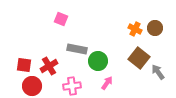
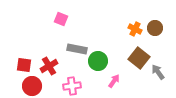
pink arrow: moved 7 px right, 2 px up
